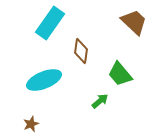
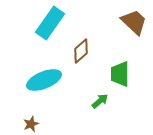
brown diamond: rotated 40 degrees clockwise
green trapezoid: rotated 40 degrees clockwise
